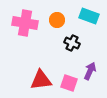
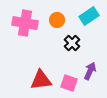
cyan rectangle: rotated 54 degrees counterclockwise
black cross: rotated 21 degrees clockwise
